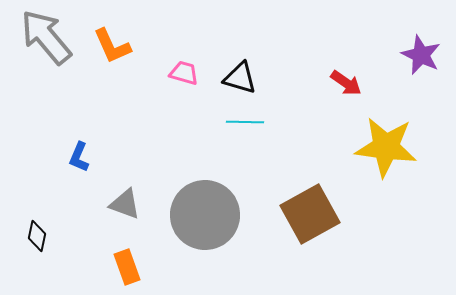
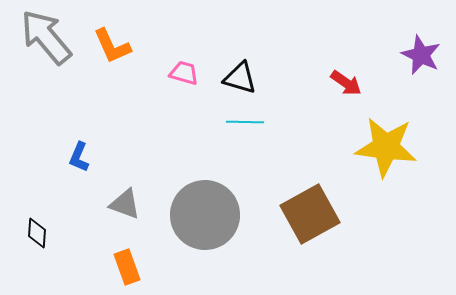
black diamond: moved 3 px up; rotated 8 degrees counterclockwise
